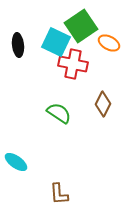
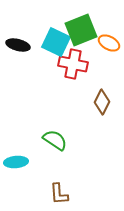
green square: moved 4 px down; rotated 12 degrees clockwise
black ellipse: rotated 70 degrees counterclockwise
brown diamond: moved 1 px left, 2 px up
green semicircle: moved 4 px left, 27 px down
cyan ellipse: rotated 40 degrees counterclockwise
